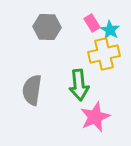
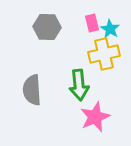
pink rectangle: rotated 18 degrees clockwise
cyan star: moved 1 px up
gray semicircle: rotated 12 degrees counterclockwise
